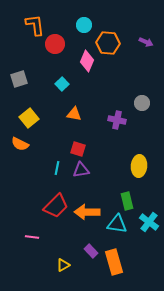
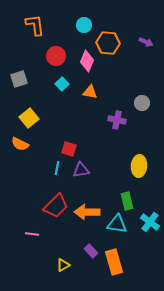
red circle: moved 1 px right, 12 px down
orange triangle: moved 16 px right, 22 px up
red square: moved 9 px left
cyan cross: moved 1 px right
pink line: moved 3 px up
